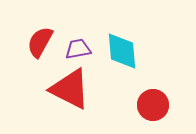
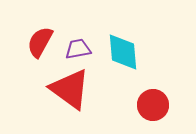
cyan diamond: moved 1 px right, 1 px down
red triangle: rotated 9 degrees clockwise
